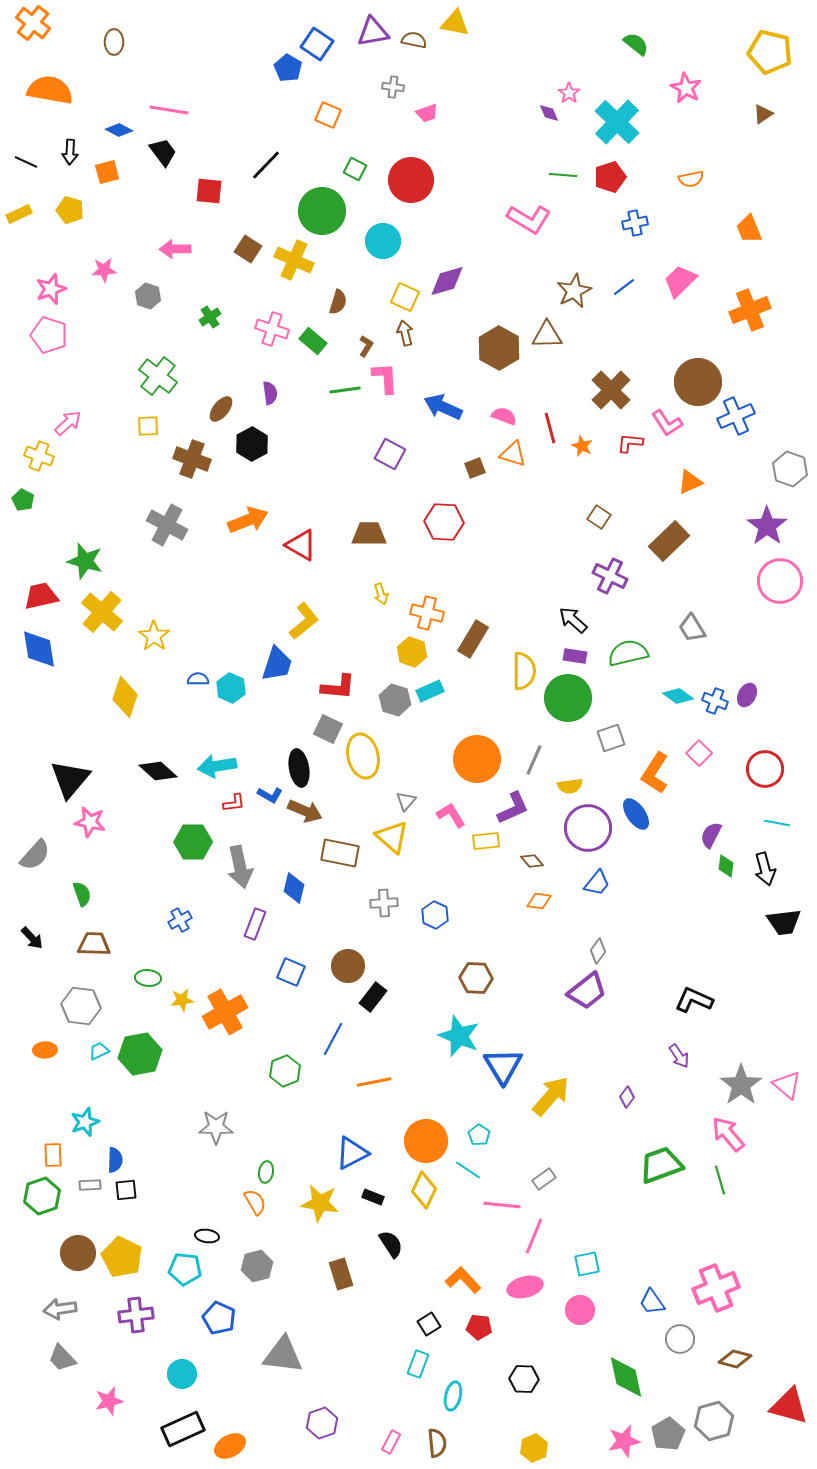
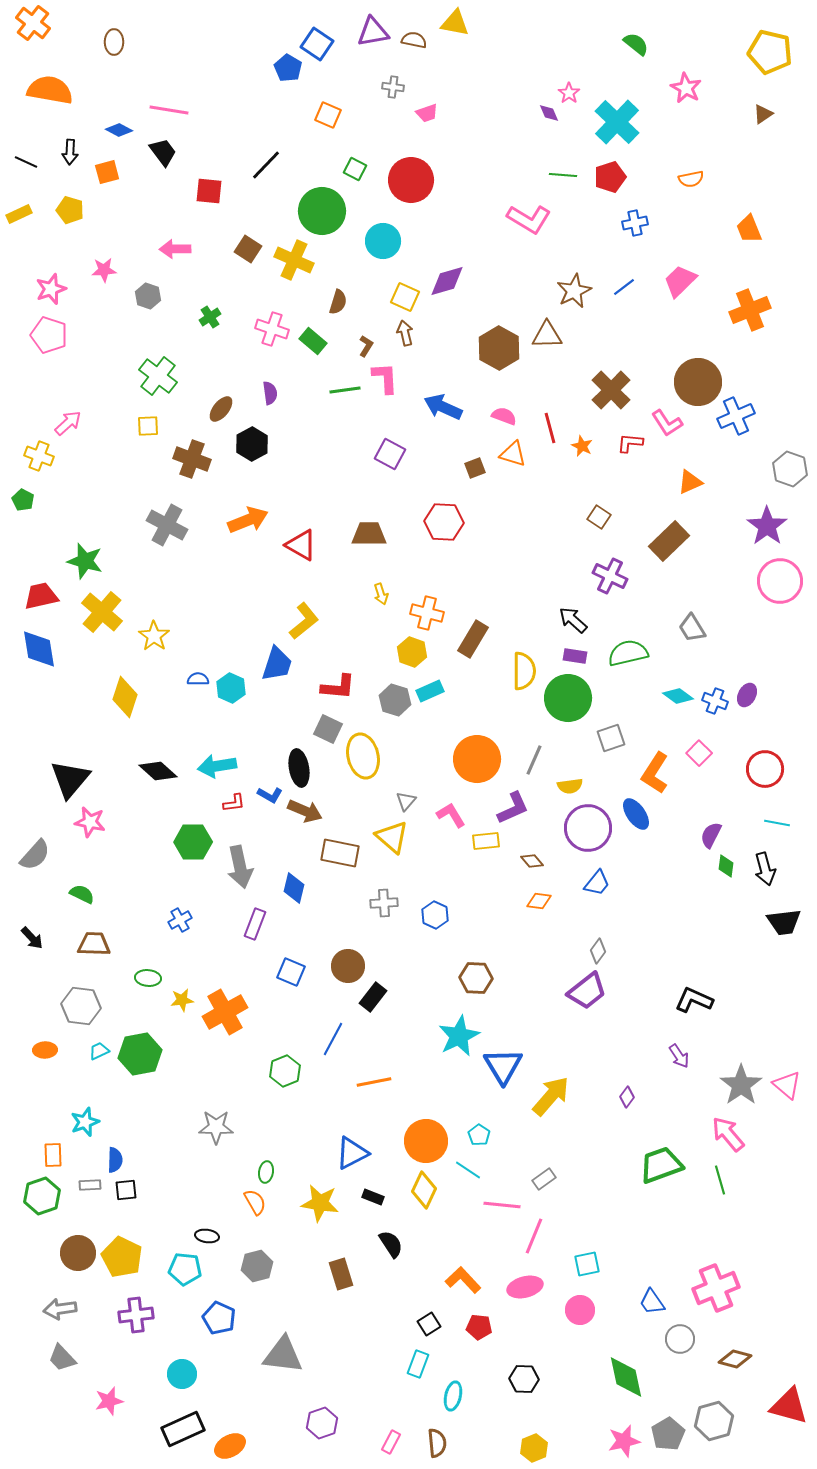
green semicircle at (82, 894): rotated 45 degrees counterclockwise
cyan star at (459, 1036): rotated 24 degrees clockwise
